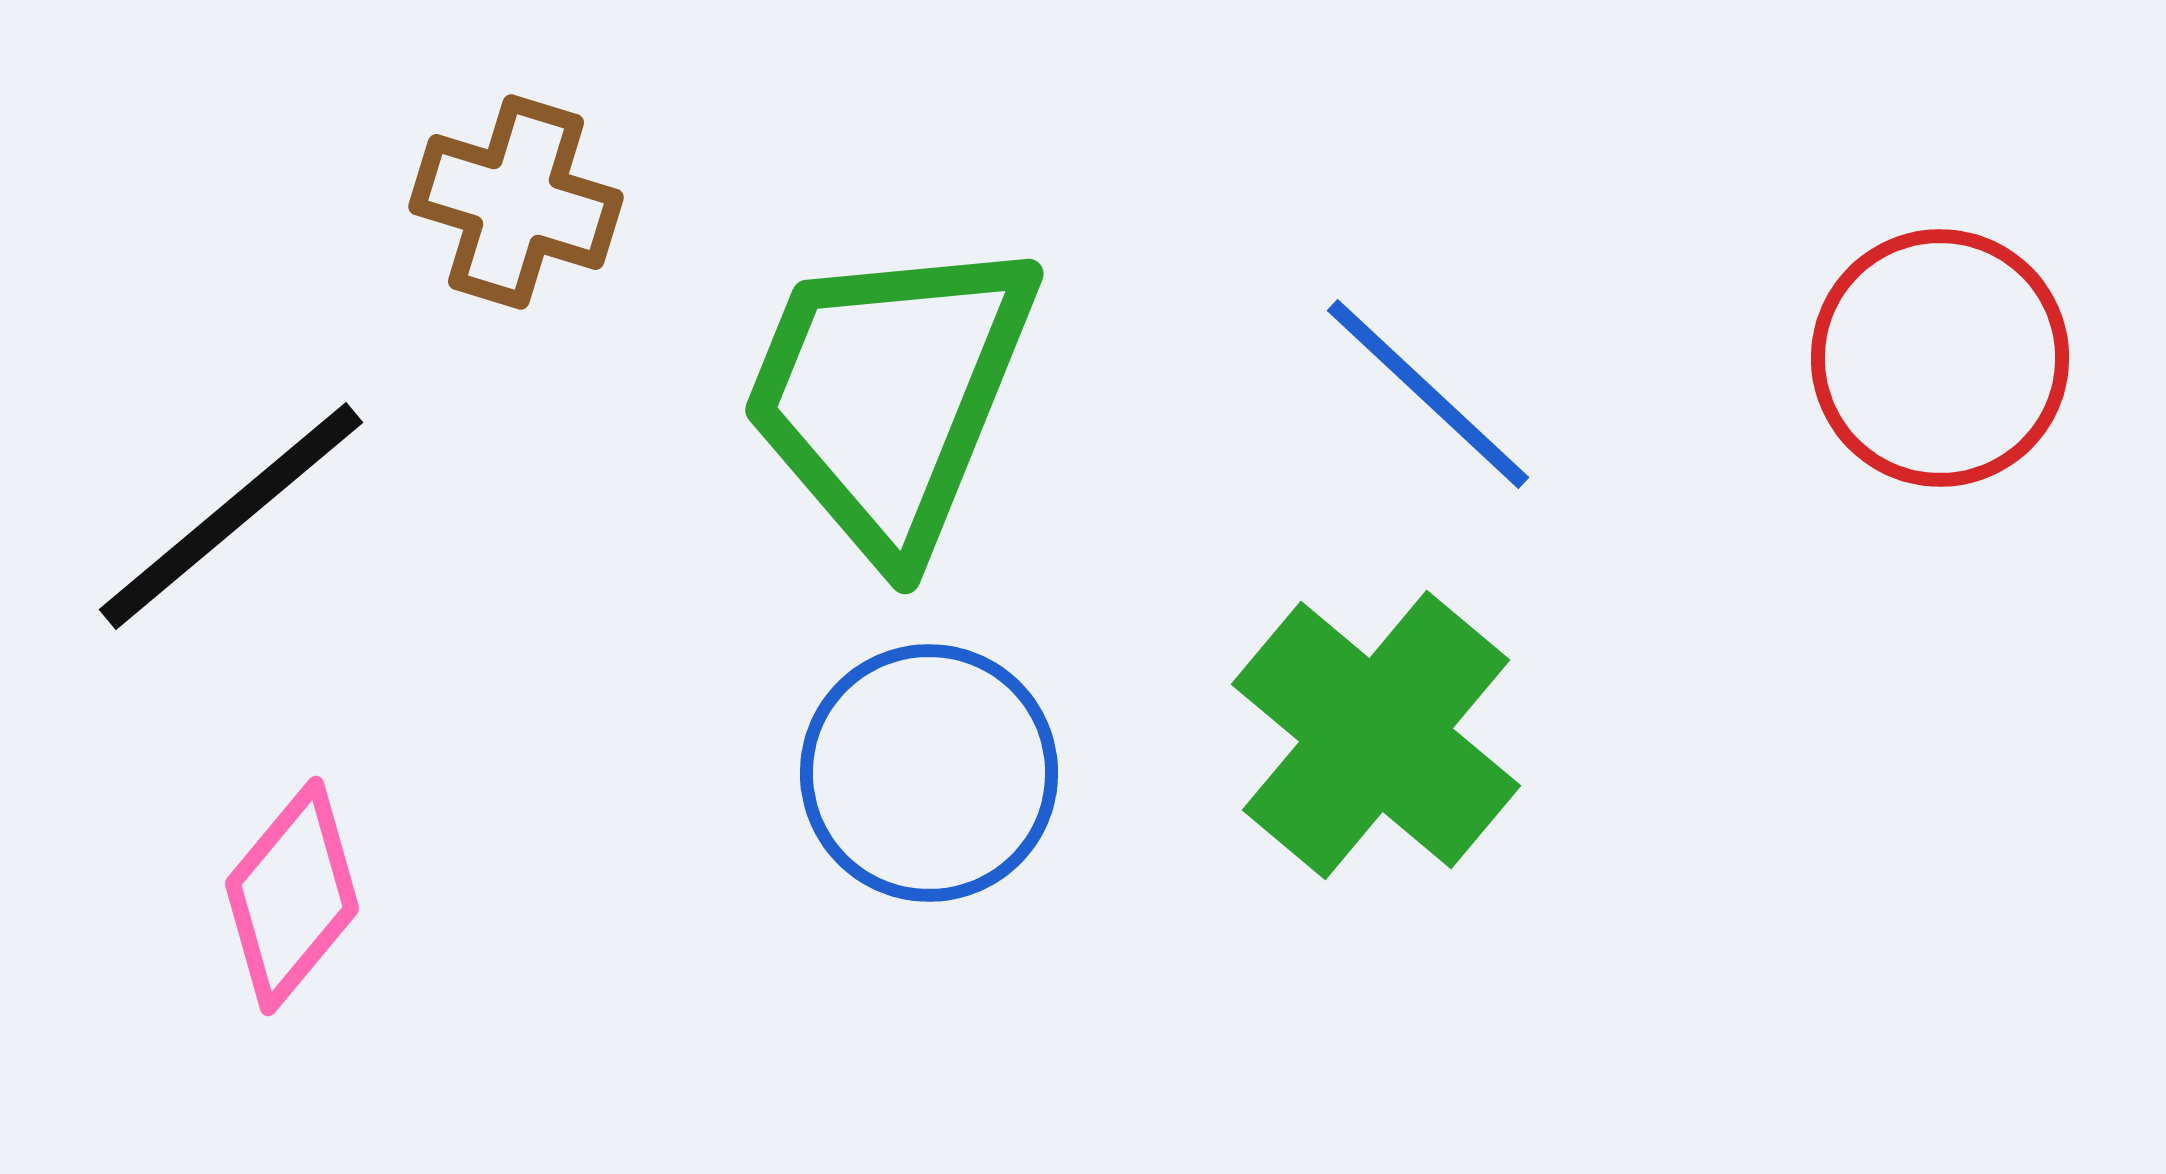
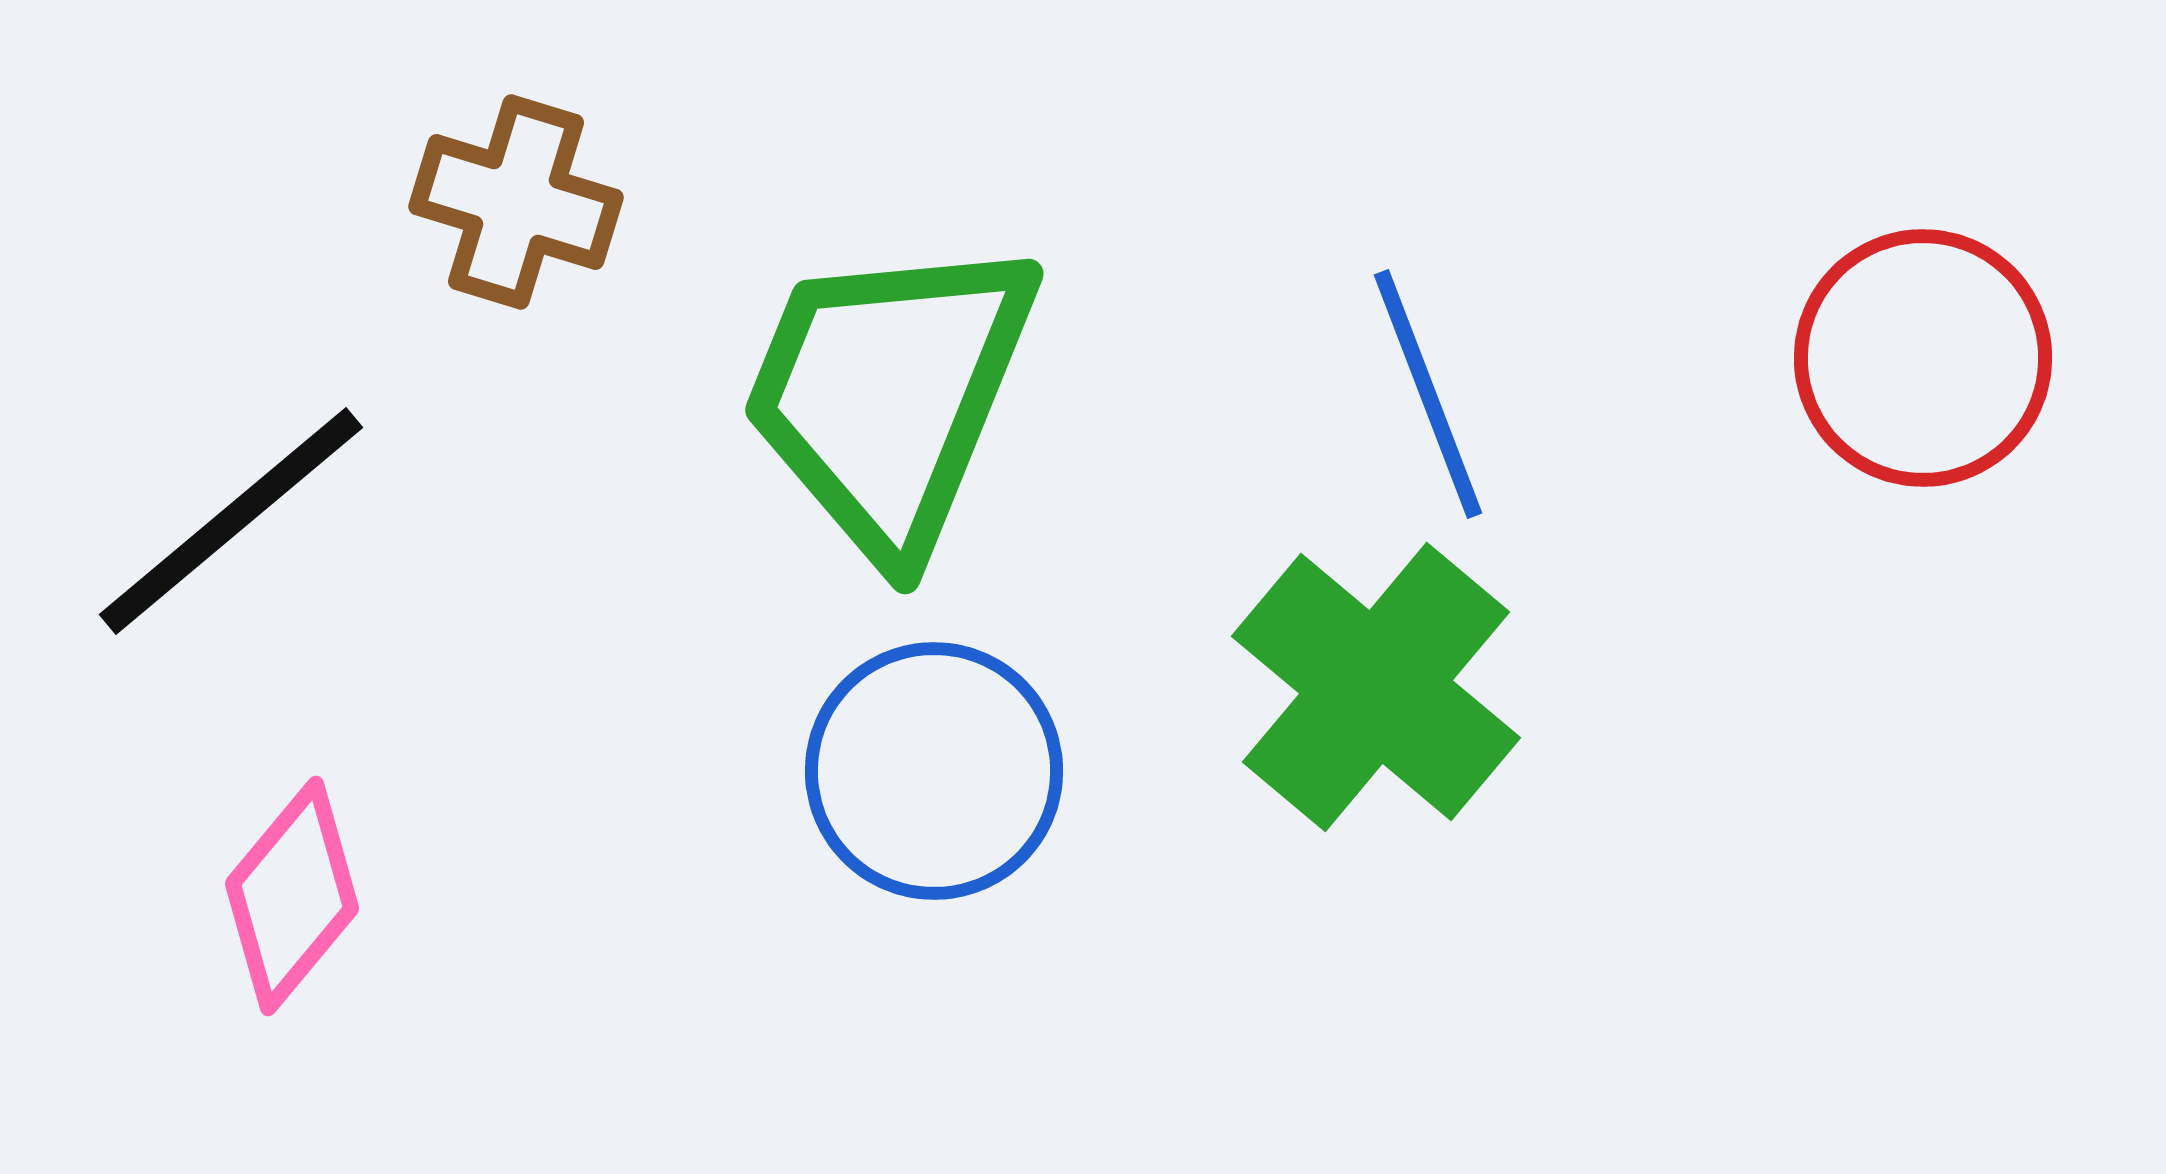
red circle: moved 17 px left
blue line: rotated 26 degrees clockwise
black line: moved 5 px down
green cross: moved 48 px up
blue circle: moved 5 px right, 2 px up
